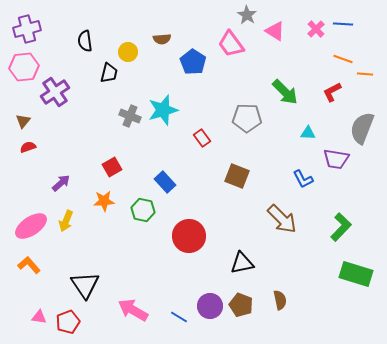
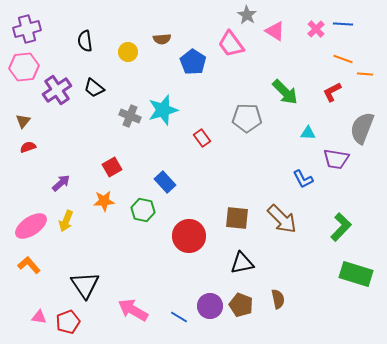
black trapezoid at (109, 73): moved 15 px left, 15 px down; rotated 115 degrees clockwise
purple cross at (55, 92): moved 2 px right, 2 px up
brown square at (237, 176): moved 42 px down; rotated 15 degrees counterclockwise
brown semicircle at (280, 300): moved 2 px left, 1 px up
